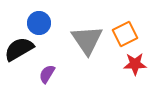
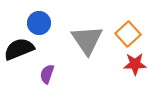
orange square: moved 3 px right; rotated 15 degrees counterclockwise
black semicircle: rotated 8 degrees clockwise
purple semicircle: rotated 12 degrees counterclockwise
